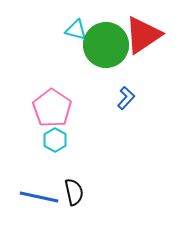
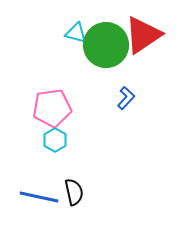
cyan triangle: moved 3 px down
pink pentagon: rotated 30 degrees clockwise
